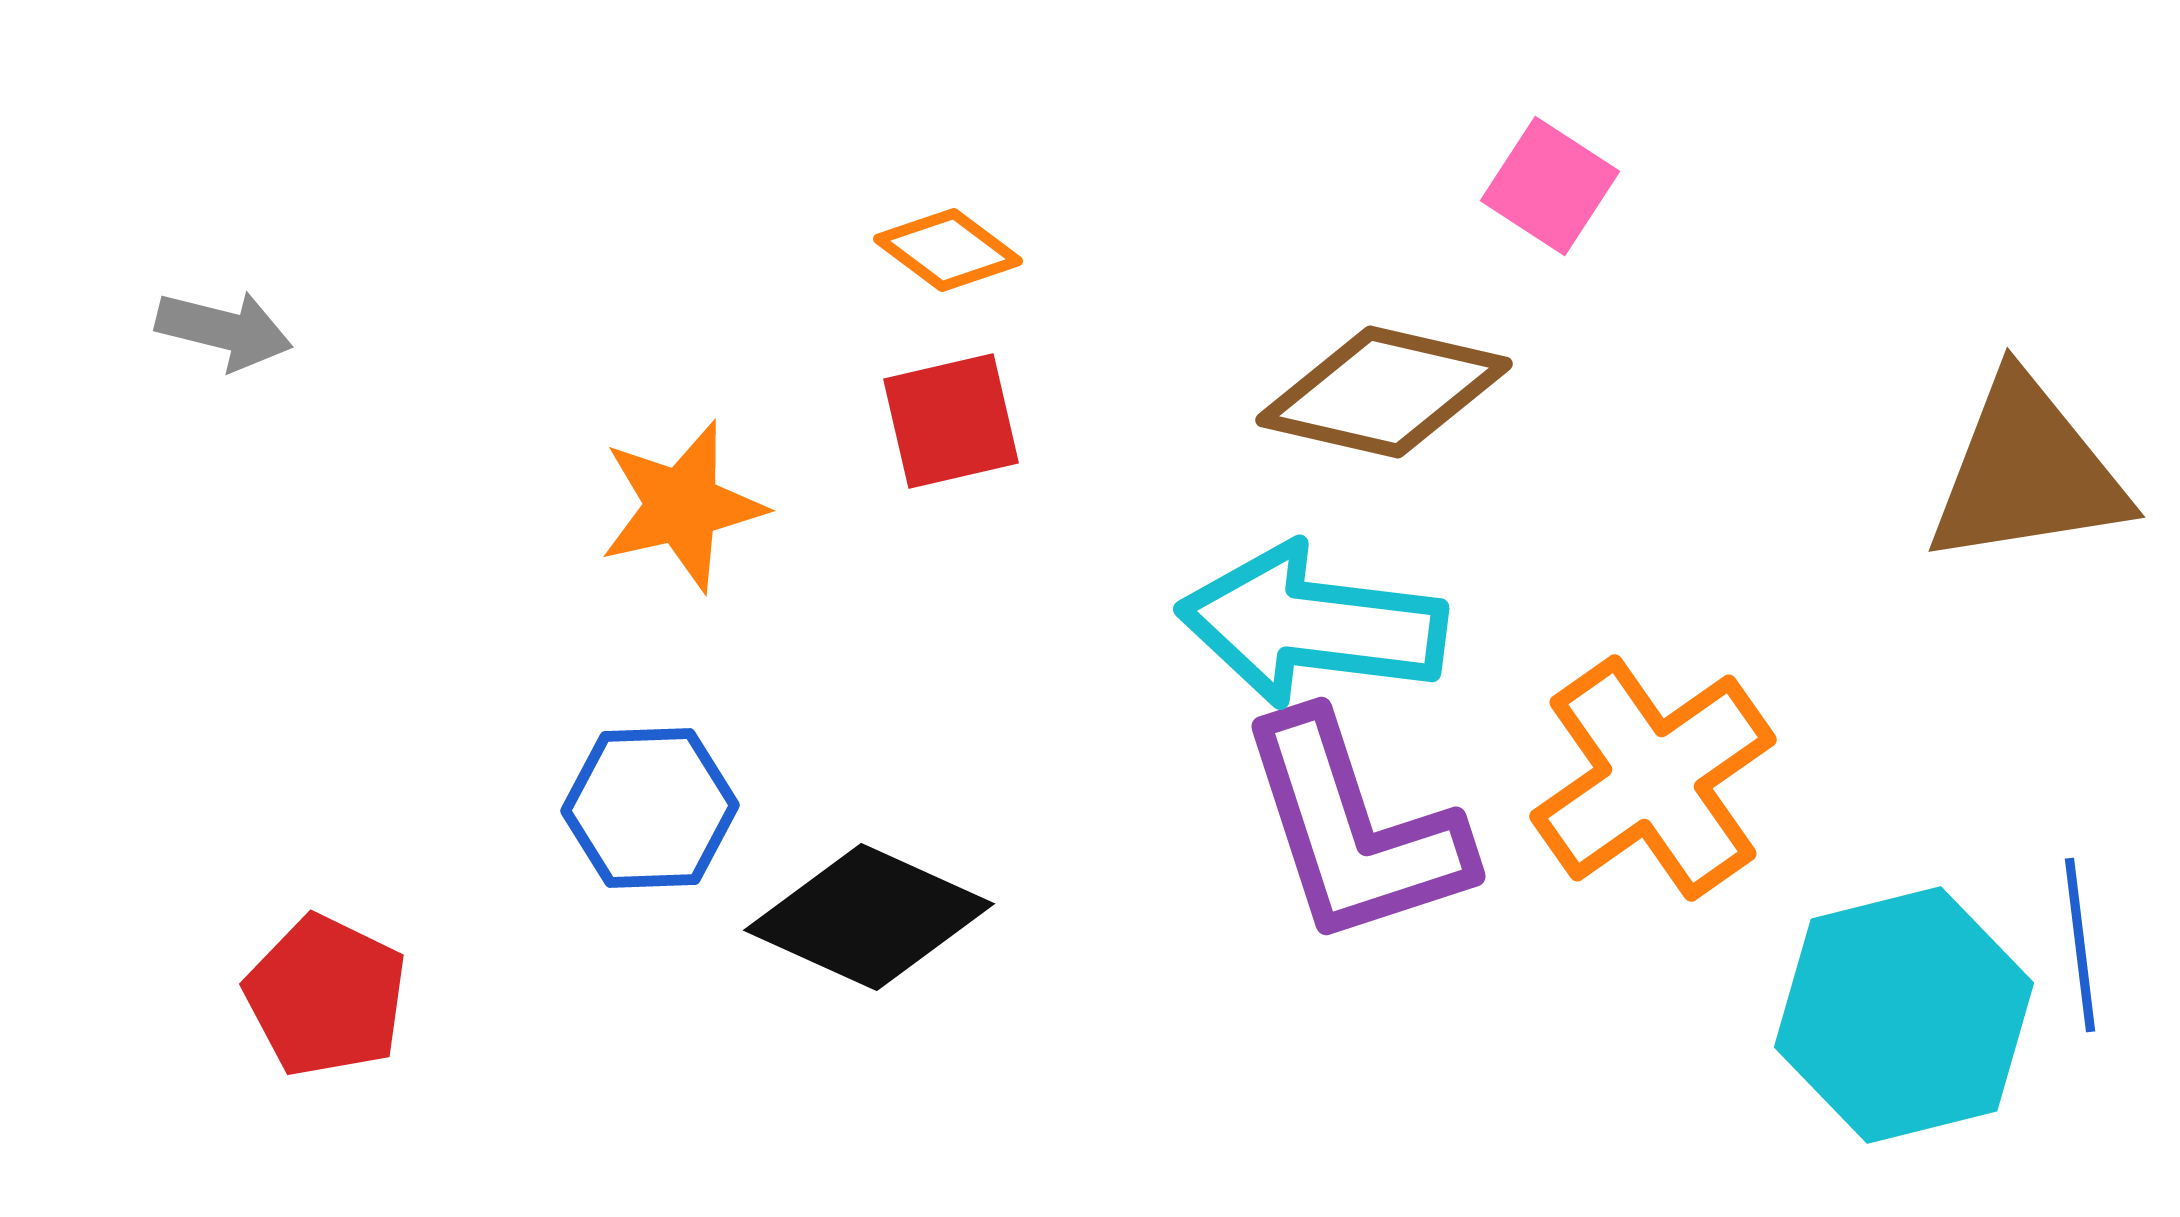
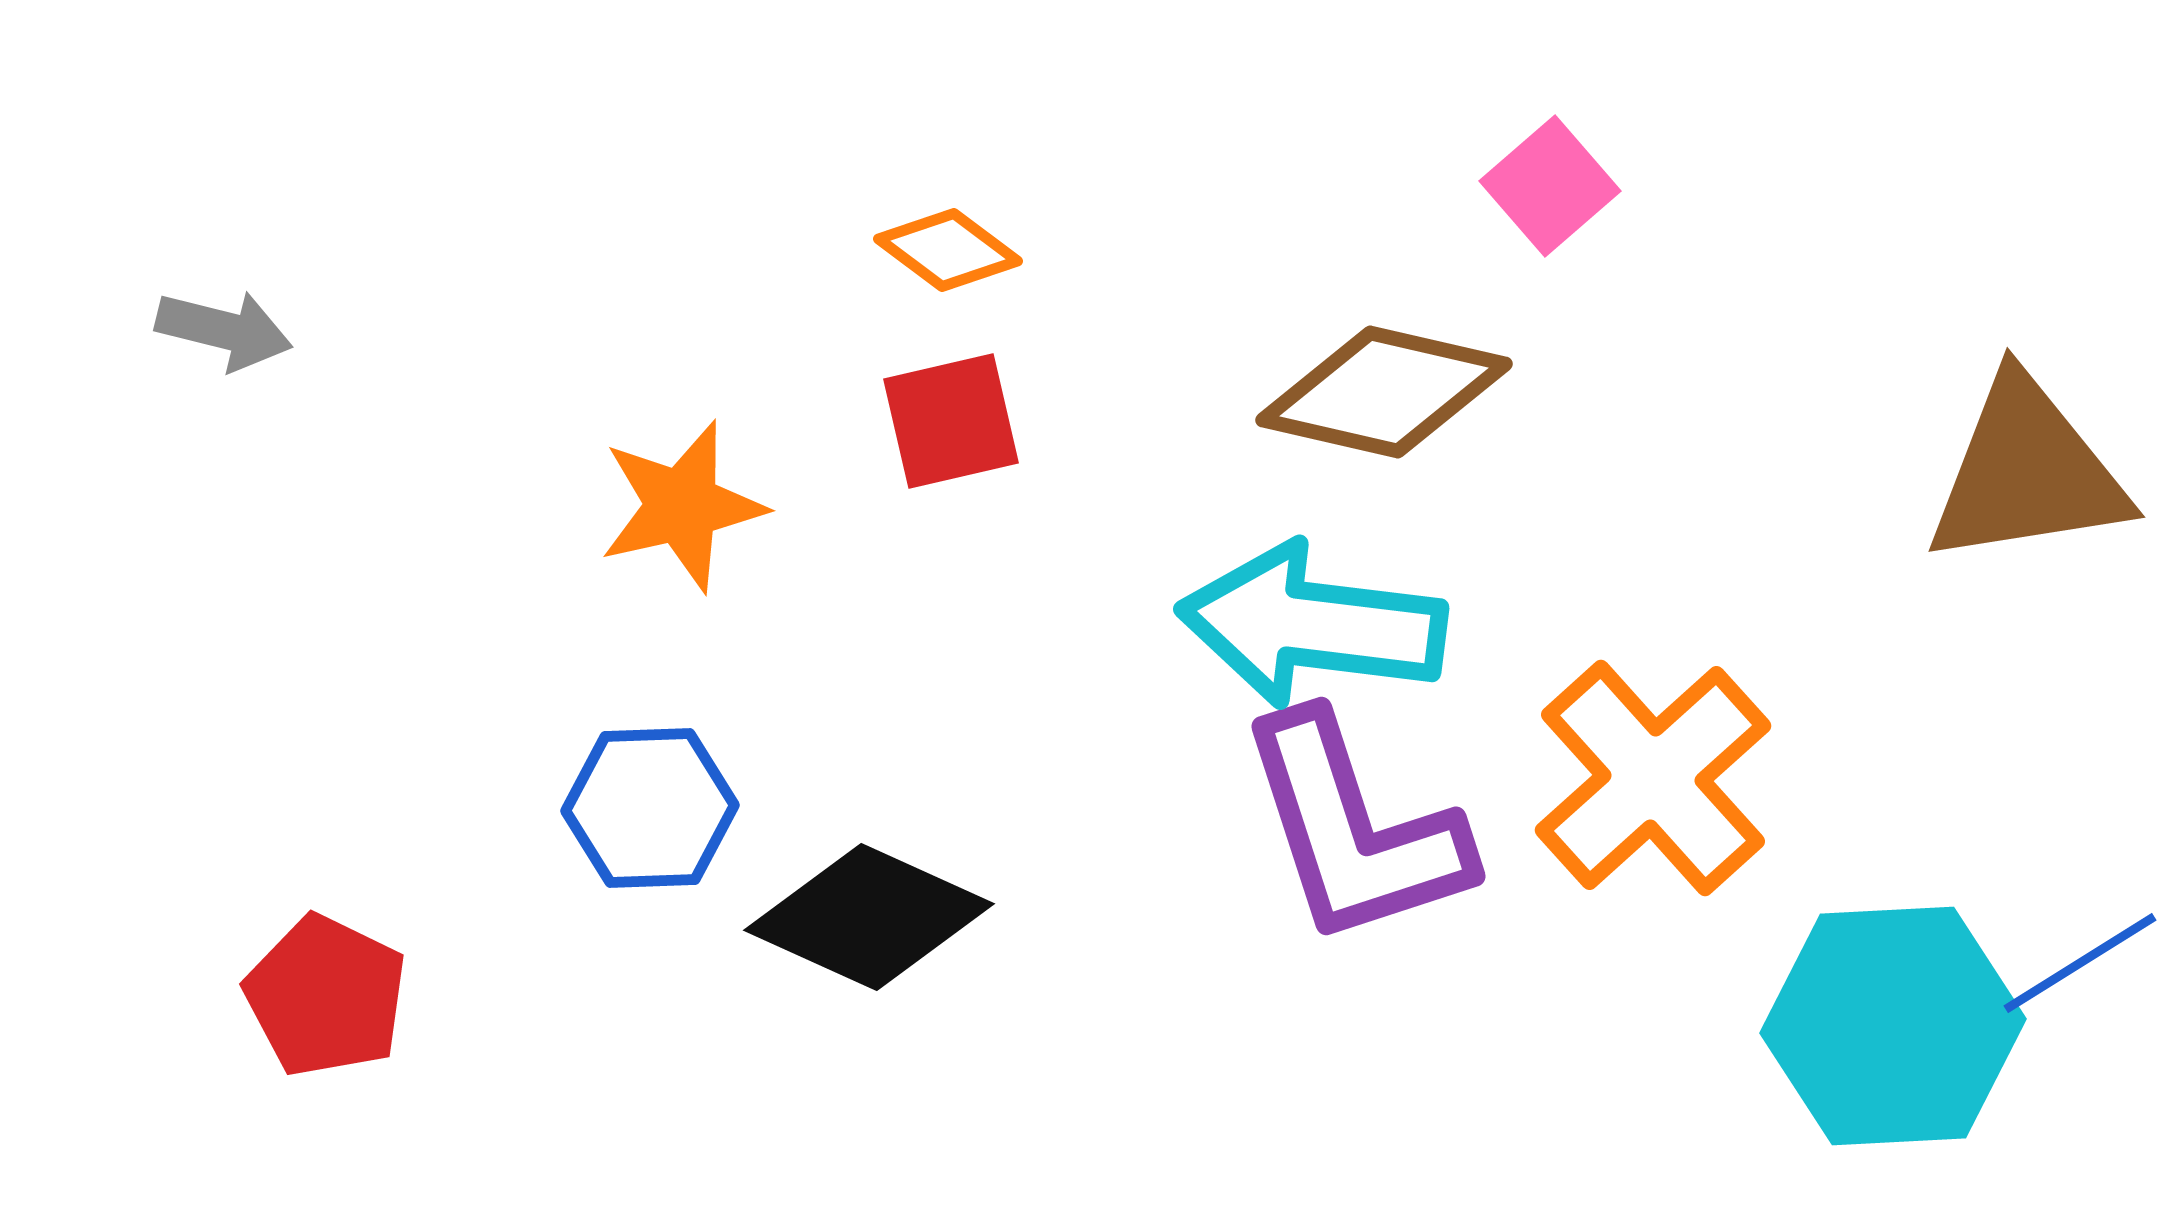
pink square: rotated 16 degrees clockwise
orange cross: rotated 7 degrees counterclockwise
blue line: moved 18 px down; rotated 65 degrees clockwise
cyan hexagon: moved 11 px left, 11 px down; rotated 11 degrees clockwise
